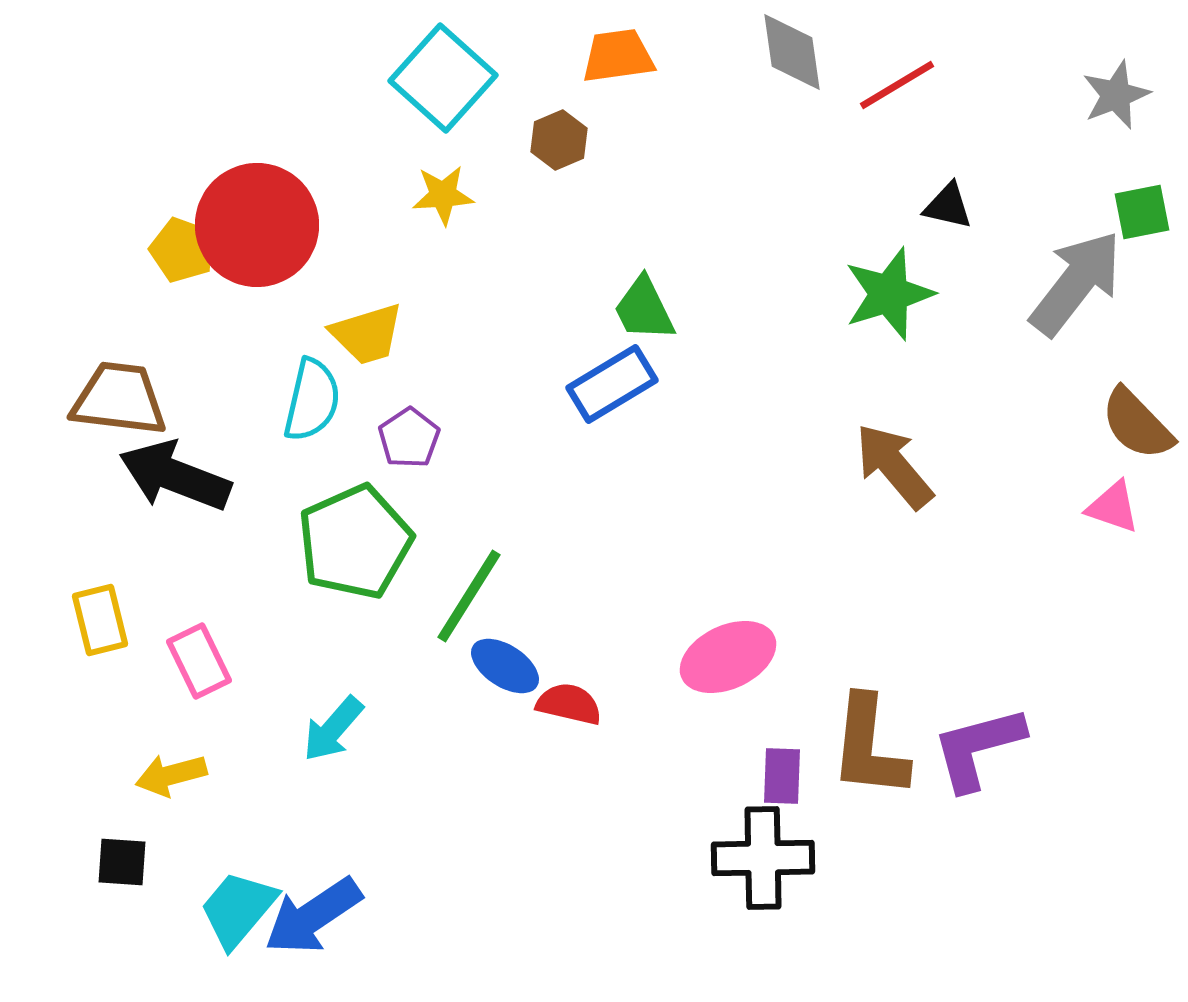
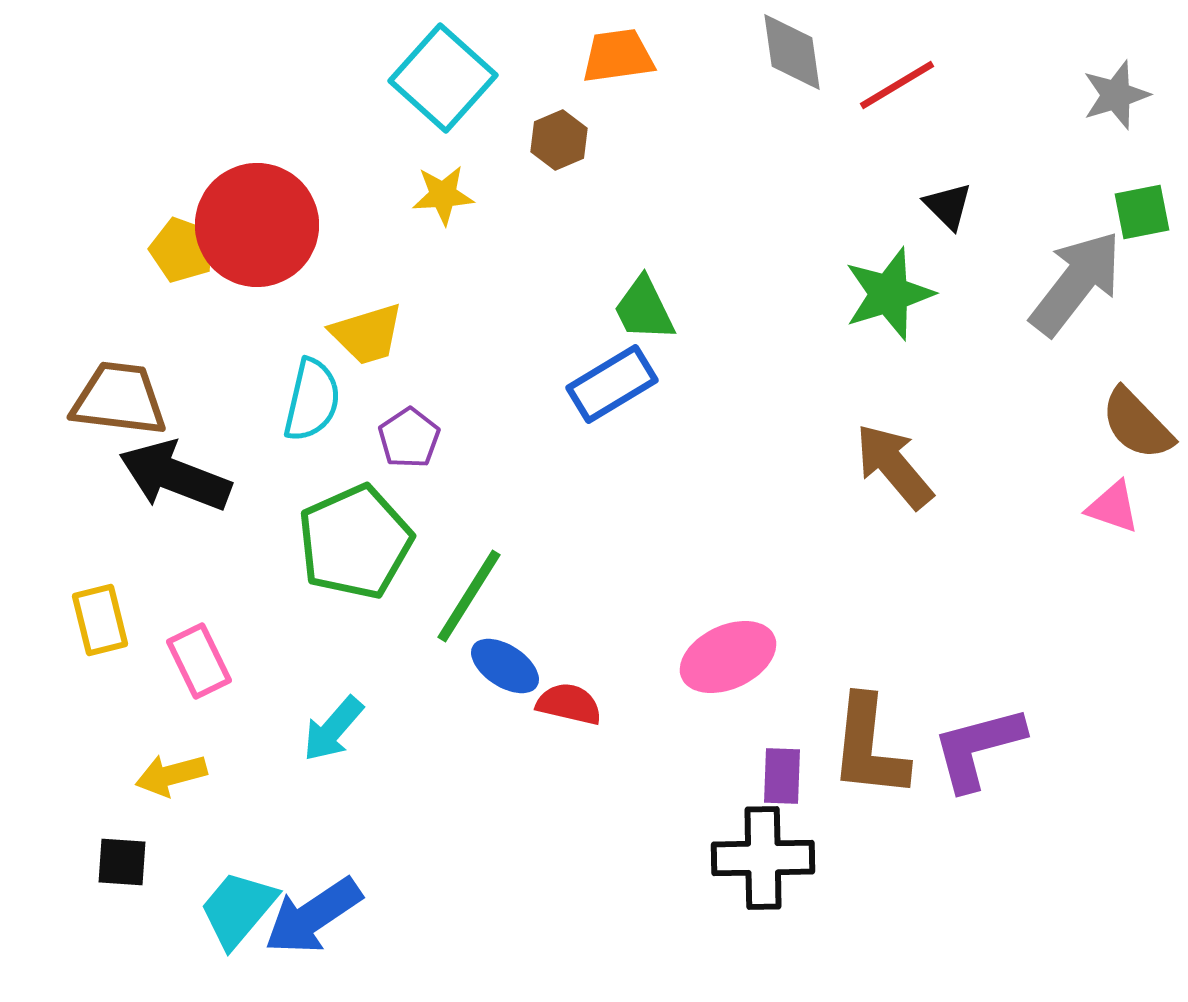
gray star: rotated 4 degrees clockwise
black triangle: rotated 32 degrees clockwise
